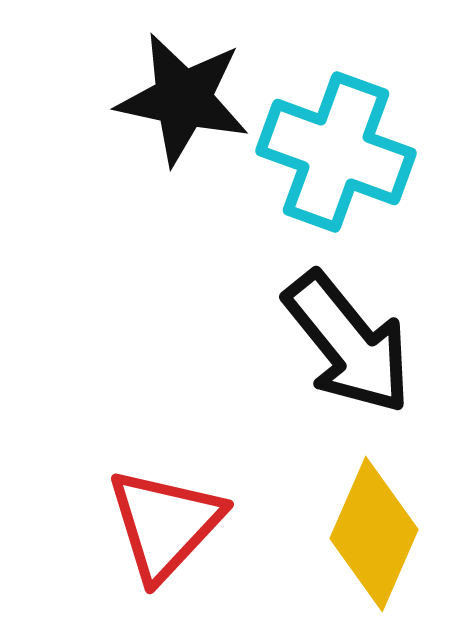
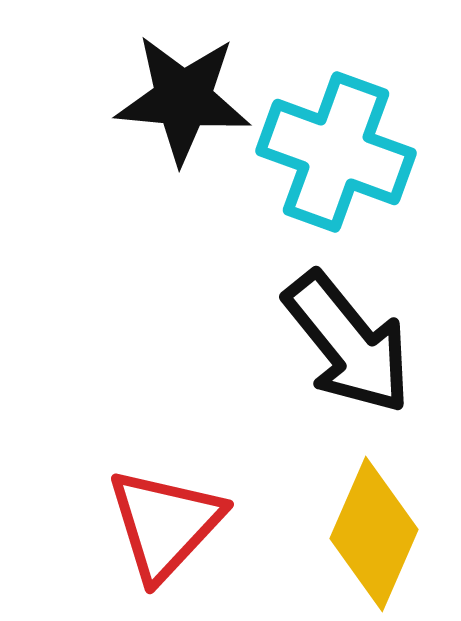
black star: rotated 7 degrees counterclockwise
